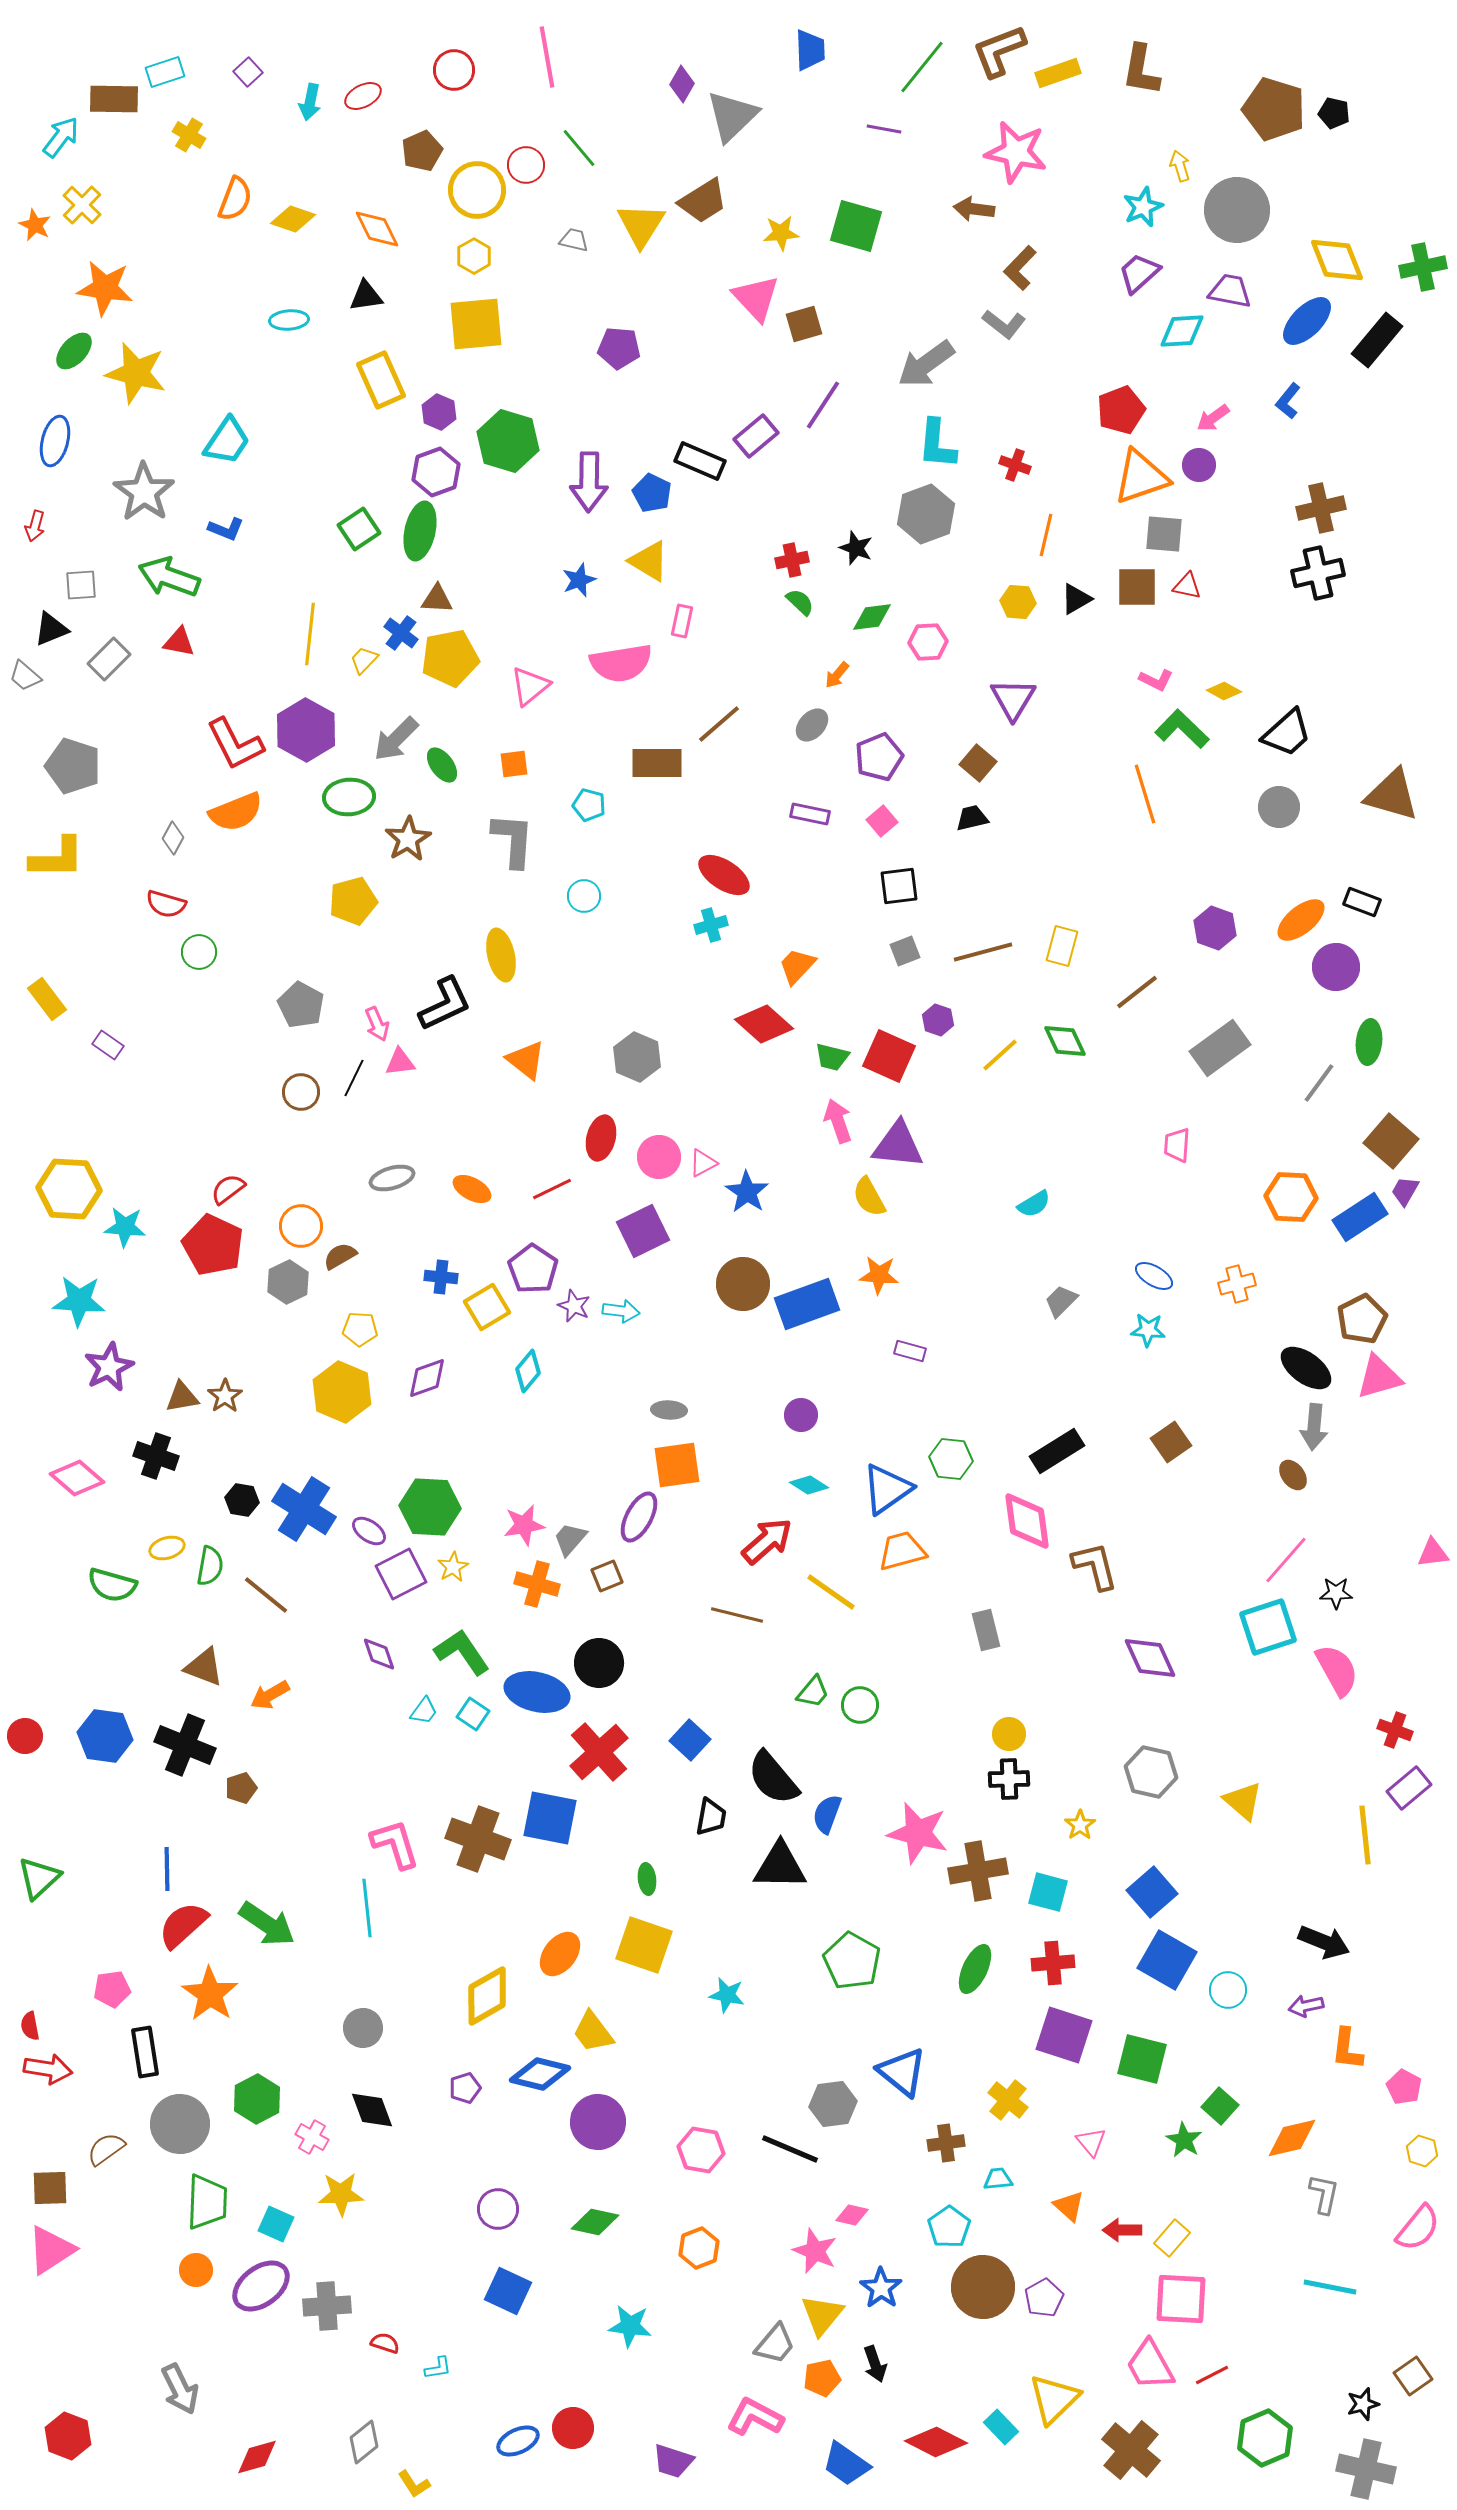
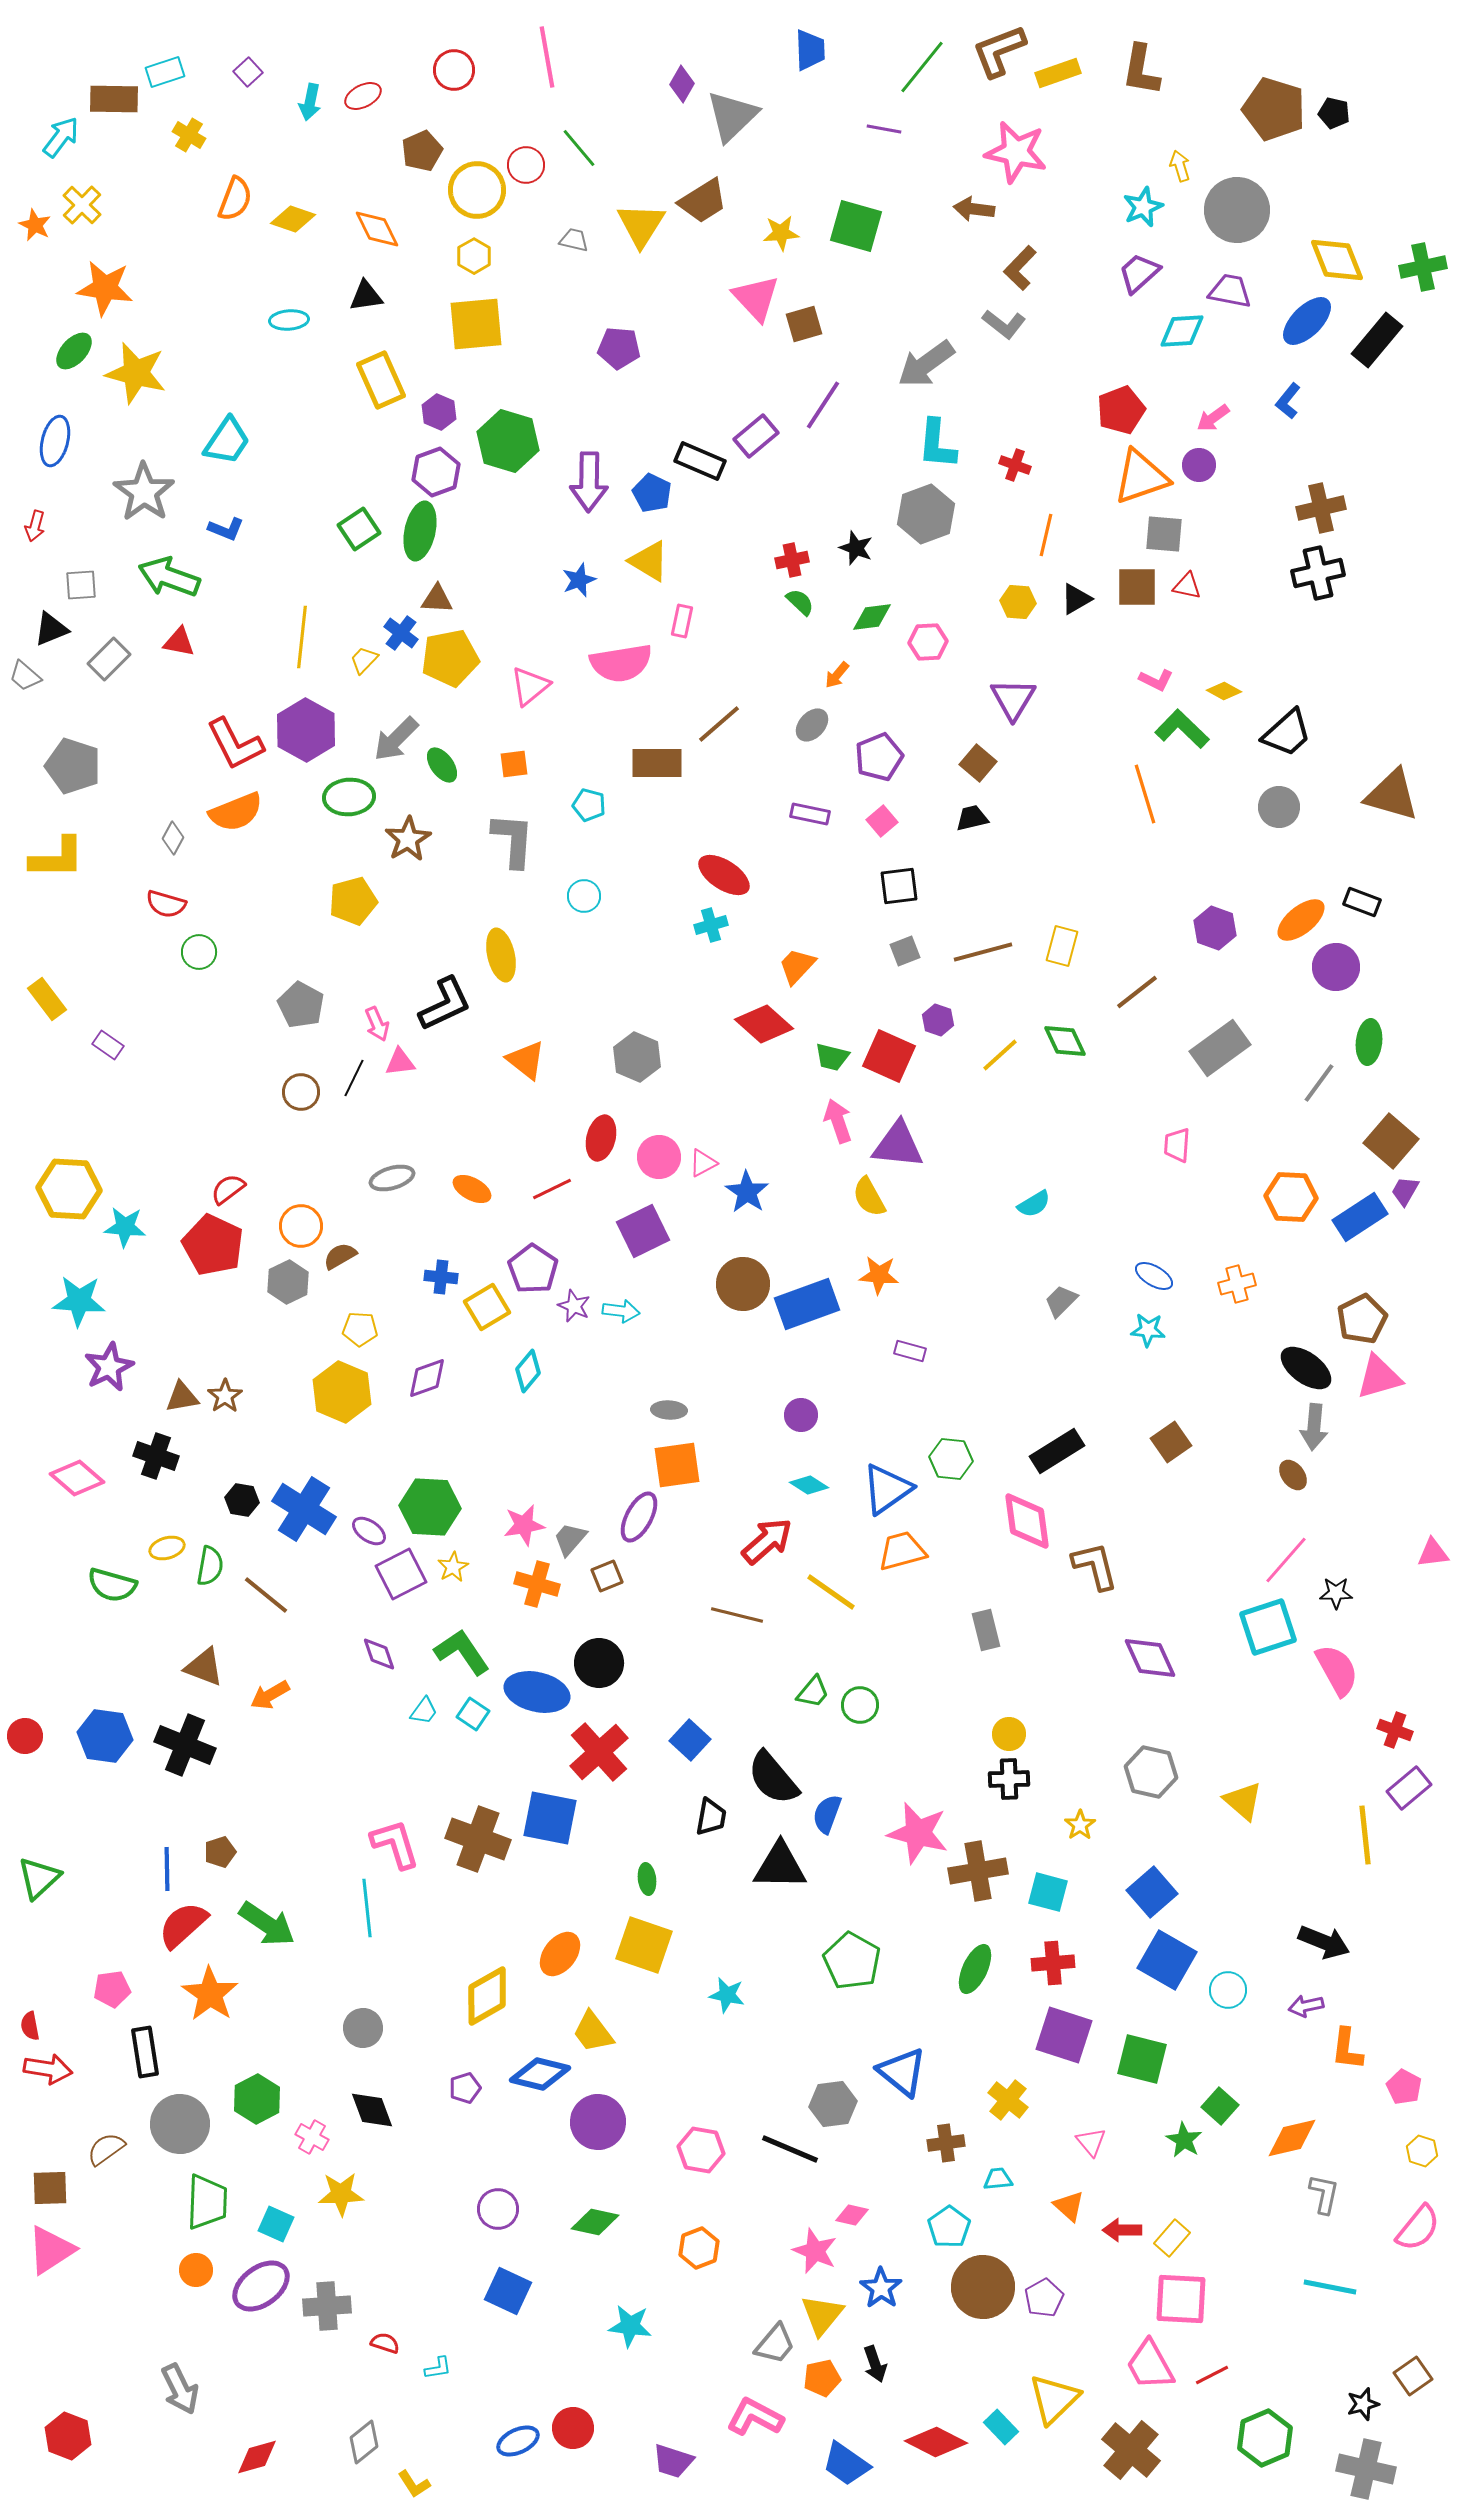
yellow line at (310, 634): moved 8 px left, 3 px down
brown pentagon at (241, 1788): moved 21 px left, 64 px down
